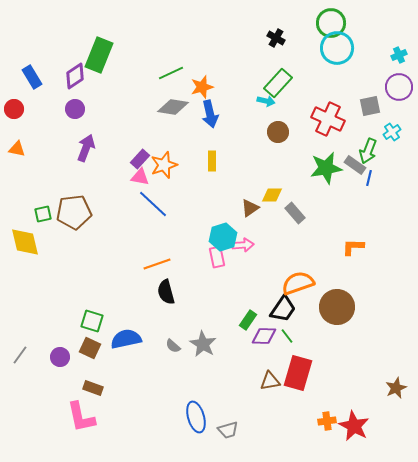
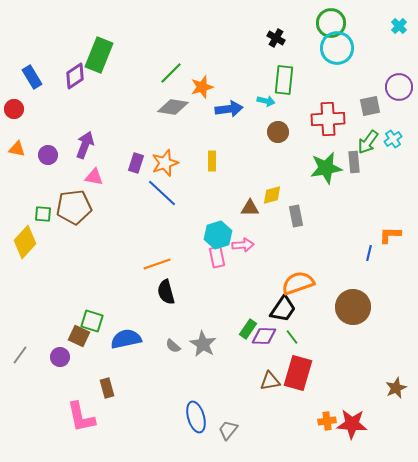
cyan cross at (399, 55): moved 29 px up; rotated 21 degrees counterclockwise
green line at (171, 73): rotated 20 degrees counterclockwise
green rectangle at (278, 83): moved 6 px right, 3 px up; rotated 36 degrees counterclockwise
purple circle at (75, 109): moved 27 px left, 46 px down
blue arrow at (210, 114): moved 19 px right, 5 px up; rotated 84 degrees counterclockwise
red cross at (328, 119): rotated 28 degrees counterclockwise
cyan cross at (392, 132): moved 1 px right, 7 px down
purple arrow at (86, 148): moved 1 px left, 3 px up
green arrow at (368, 151): moved 9 px up; rotated 15 degrees clockwise
purple rectangle at (140, 159): moved 4 px left, 4 px down; rotated 24 degrees counterclockwise
orange star at (164, 165): moved 1 px right, 2 px up
gray rectangle at (355, 165): moved 1 px left, 3 px up; rotated 50 degrees clockwise
pink triangle at (140, 177): moved 46 px left
blue line at (369, 178): moved 75 px down
yellow diamond at (272, 195): rotated 15 degrees counterclockwise
blue line at (153, 204): moved 9 px right, 11 px up
brown triangle at (250, 208): rotated 36 degrees clockwise
brown pentagon at (74, 212): moved 5 px up
gray rectangle at (295, 213): moved 1 px right, 3 px down; rotated 30 degrees clockwise
green square at (43, 214): rotated 18 degrees clockwise
cyan hexagon at (223, 237): moved 5 px left, 2 px up
yellow diamond at (25, 242): rotated 56 degrees clockwise
orange L-shape at (353, 247): moved 37 px right, 12 px up
brown circle at (337, 307): moved 16 px right
green rectangle at (248, 320): moved 9 px down
green line at (287, 336): moved 5 px right, 1 px down
brown square at (90, 348): moved 11 px left, 12 px up
brown rectangle at (93, 388): moved 14 px right; rotated 54 degrees clockwise
red star at (354, 426): moved 2 px left, 2 px up; rotated 24 degrees counterclockwise
gray trapezoid at (228, 430): rotated 145 degrees clockwise
